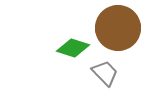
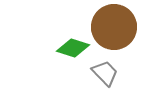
brown circle: moved 4 px left, 1 px up
